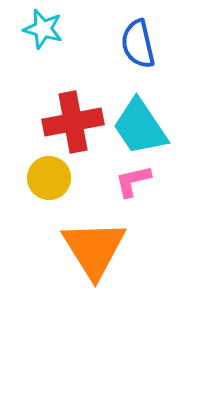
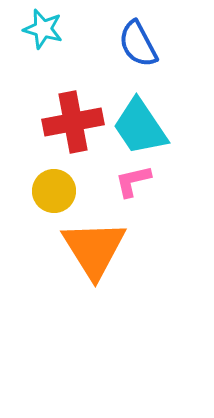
blue semicircle: rotated 15 degrees counterclockwise
yellow circle: moved 5 px right, 13 px down
